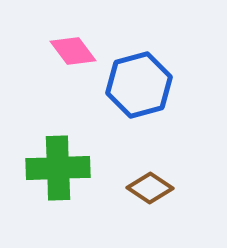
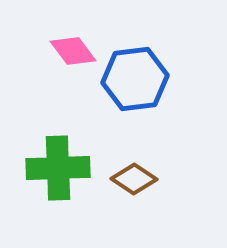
blue hexagon: moved 4 px left, 6 px up; rotated 8 degrees clockwise
brown diamond: moved 16 px left, 9 px up
